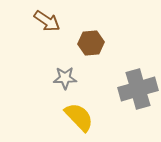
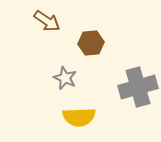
gray star: rotated 25 degrees clockwise
gray cross: moved 2 px up
yellow semicircle: rotated 132 degrees clockwise
